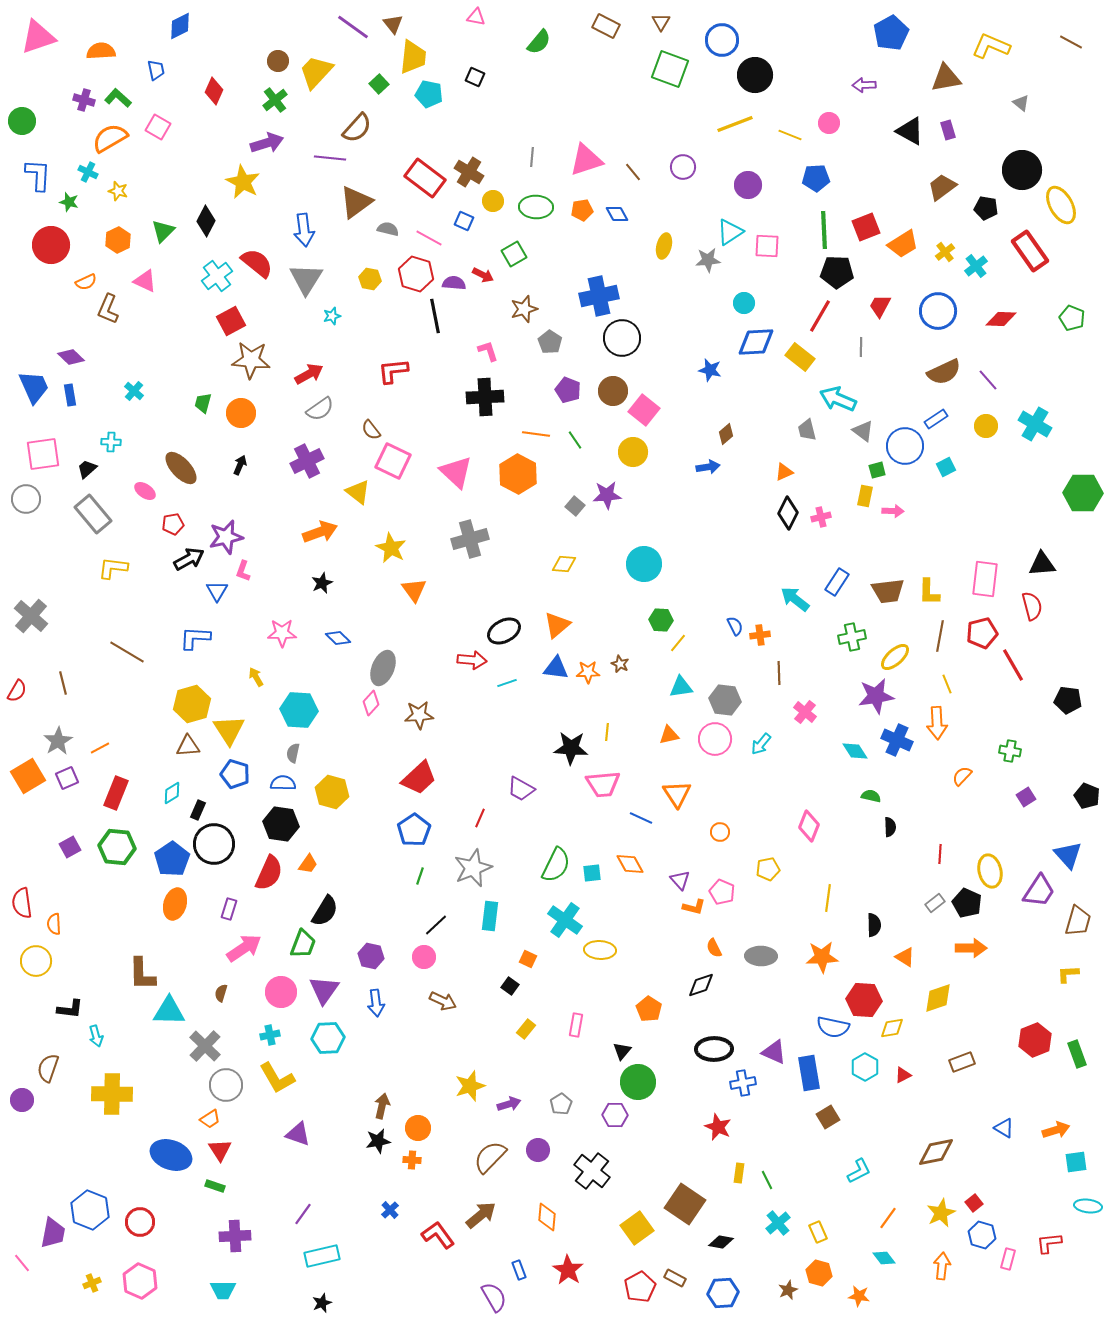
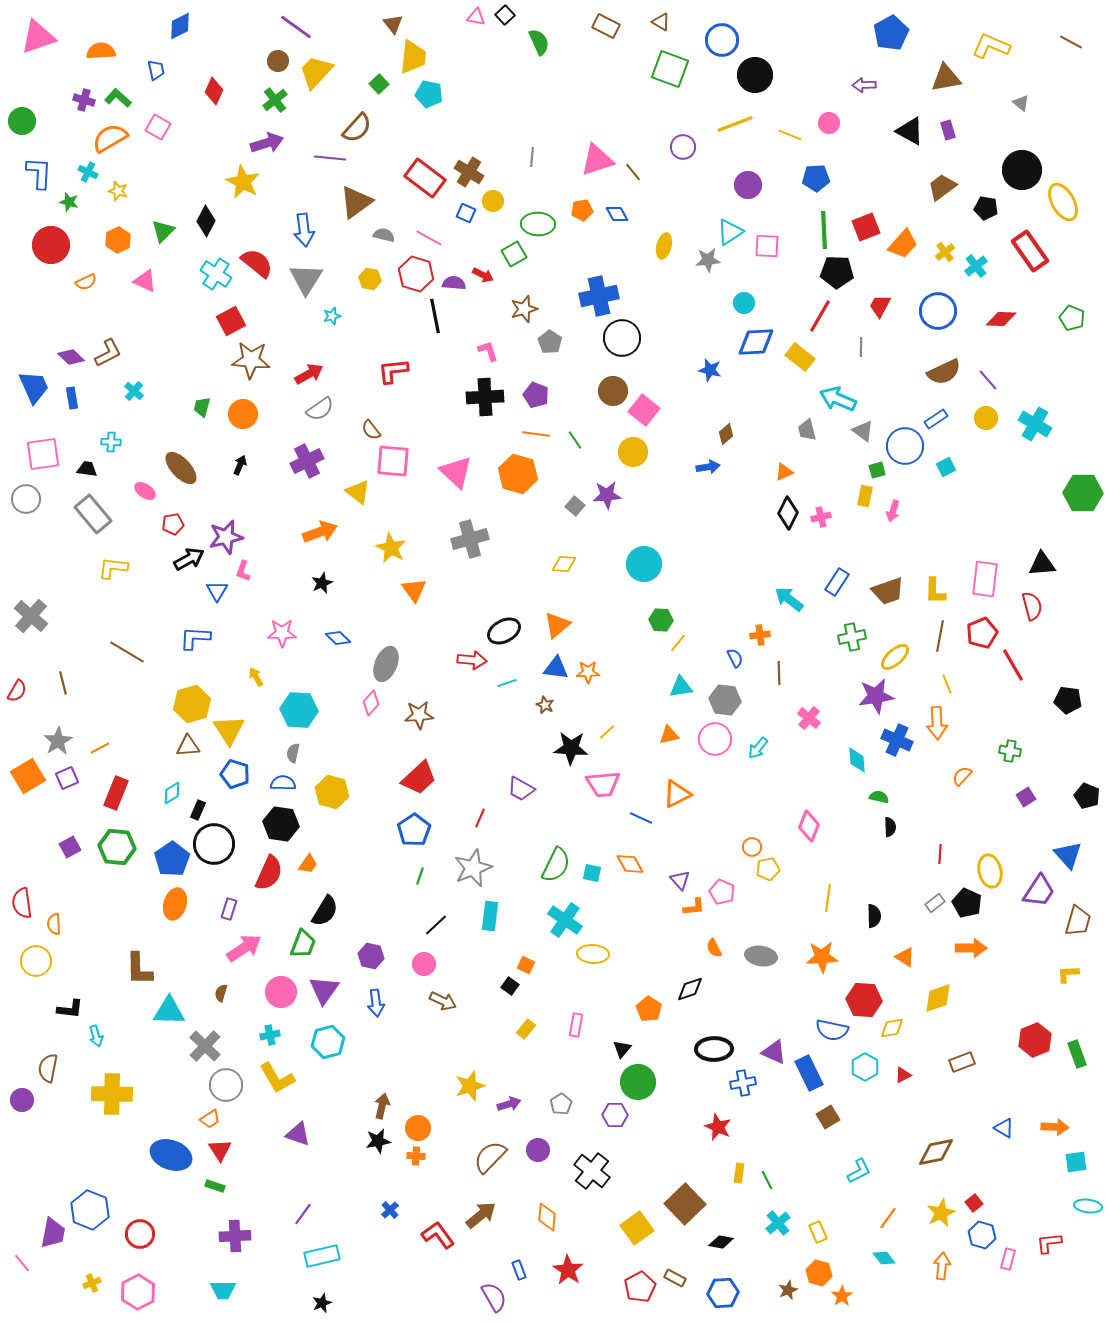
brown triangle at (661, 22): rotated 30 degrees counterclockwise
purple line at (353, 27): moved 57 px left
green semicircle at (539, 42): rotated 64 degrees counterclockwise
black square at (475, 77): moved 30 px right, 62 px up; rotated 24 degrees clockwise
pink triangle at (586, 160): moved 11 px right
purple circle at (683, 167): moved 20 px up
blue L-shape at (38, 175): moved 1 px right, 2 px up
yellow ellipse at (1061, 205): moved 2 px right, 3 px up
green ellipse at (536, 207): moved 2 px right, 17 px down
blue square at (464, 221): moved 2 px right, 8 px up
gray semicircle at (388, 229): moved 4 px left, 6 px down
orange trapezoid at (903, 244): rotated 16 degrees counterclockwise
cyan cross at (217, 276): moved 1 px left, 2 px up; rotated 20 degrees counterclockwise
brown L-shape at (108, 309): moved 44 px down; rotated 140 degrees counterclockwise
purple pentagon at (568, 390): moved 32 px left, 5 px down
blue rectangle at (70, 395): moved 2 px right, 3 px down
green trapezoid at (203, 403): moved 1 px left, 4 px down
orange circle at (241, 413): moved 2 px right, 1 px down
yellow circle at (986, 426): moved 8 px up
pink square at (393, 461): rotated 21 degrees counterclockwise
black trapezoid at (87, 469): rotated 50 degrees clockwise
orange hexagon at (518, 474): rotated 12 degrees counterclockwise
pink arrow at (893, 511): rotated 105 degrees clockwise
brown trapezoid at (888, 591): rotated 12 degrees counterclockwise
yellow L-shape at (929, 592): moved 6 px right, 1 px up
cyan arrow at (795, 599): moved 6 px left
blue semicircle at (735, 626): moved 32 px down
red pentagon at (982, 633): rotated 8 degrees counterclockwise
brown star at (620, 664): moved 75 px left, 41 px down
gray ellipse at (383, 668): moved 3 px right, 4 px up
pink cross at (805, 712): moved 4 px right, 6 px down
yellow line at (607, 732): rotated 42 degrees clockwise
cyan arrow at (761, 744): moved 3 px left, 4 px down
cyan diamond at (855, 751): moved 2 px right, 9 px down; rotated 28 degrees clockwise
orange triangle at (677, 794): rotated 36 degrees clockwise
green semicircle at (871, 796): moved 8 px right, 1 px down
orange circle at (720, 832): moved 32 px right, 15 px down
cyan square at (592, 873): rotated 18 degrees clockwise
orange L-shape at (694, 907): rotated 20 degrees counterclockwise
black semicircle at (874, 925): moved 9 px up
yellow ellipse at (600, 950): moved 7 px left, 4 px down
gray ellipse at (761, 956): rotated 8 degrees clockwise
pink circle at (424, 957): moved 7 px down
orange square at (528, 959): moved 2 px left, 6 px down
brown L-shape at (142, 974): moved 3 px left, 5 px up
black diamond at (701, 985): moved 11 px left, 4 px down
blue semicircle at (833, 1027): moved 1 px left, 3 px down
cyan hexagon at (328, 1038): moved 4 px down; rotated 12 degrees counterclockwise
black triangle at (622, 1051): moved 2 px up
brown semicircle at (48, 1068): rotated 8 degrees counterclockwise
blue rectangle at (809, 1073): rotated 16 degrees counterclockwise
orange arrow at (1056, 1130): moved 1 px left, 3 px up; rotated 20 degrees clockwise
orange cross at (412, 1160): moved 4 px right, 4 px up
brown square at (685, 1204): rotated 12 degrees clockwise
red circle at (140, 1222): moved 12 px down
pink hexagon at (140, 1281): moved 2 px left, 11 px down; rotated 8 degrees clockwise
orange star at (859, 1296): moved 17 px left; rotated 30 degrees clockwise
